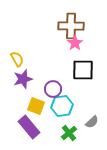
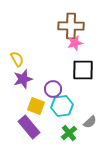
pink star: rotated 21 degrees clockwise
gray semicircle: moved 2 px left
